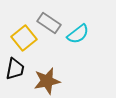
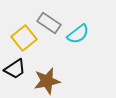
black trapezoid: rotated 45 degrees clockwise
